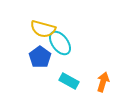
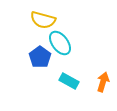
yellow semicircle: moved 9 px up
